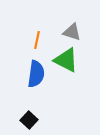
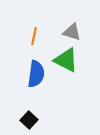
orange line: moved 3 px left, 4 px up
